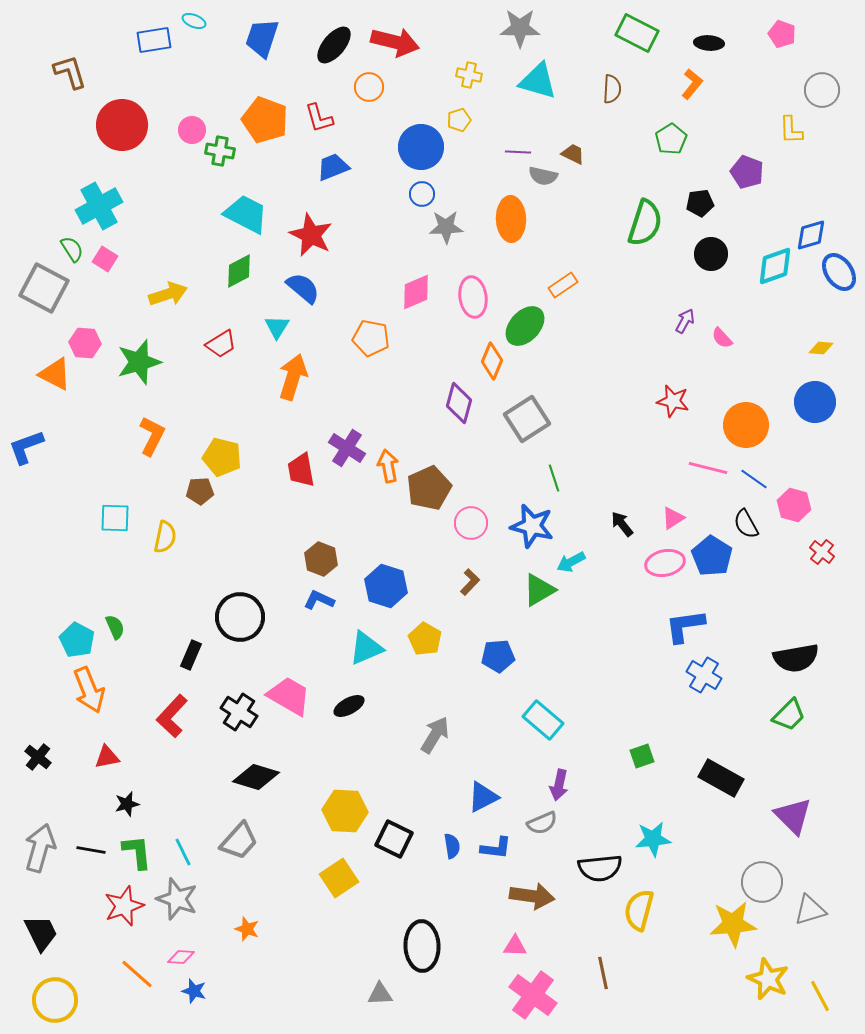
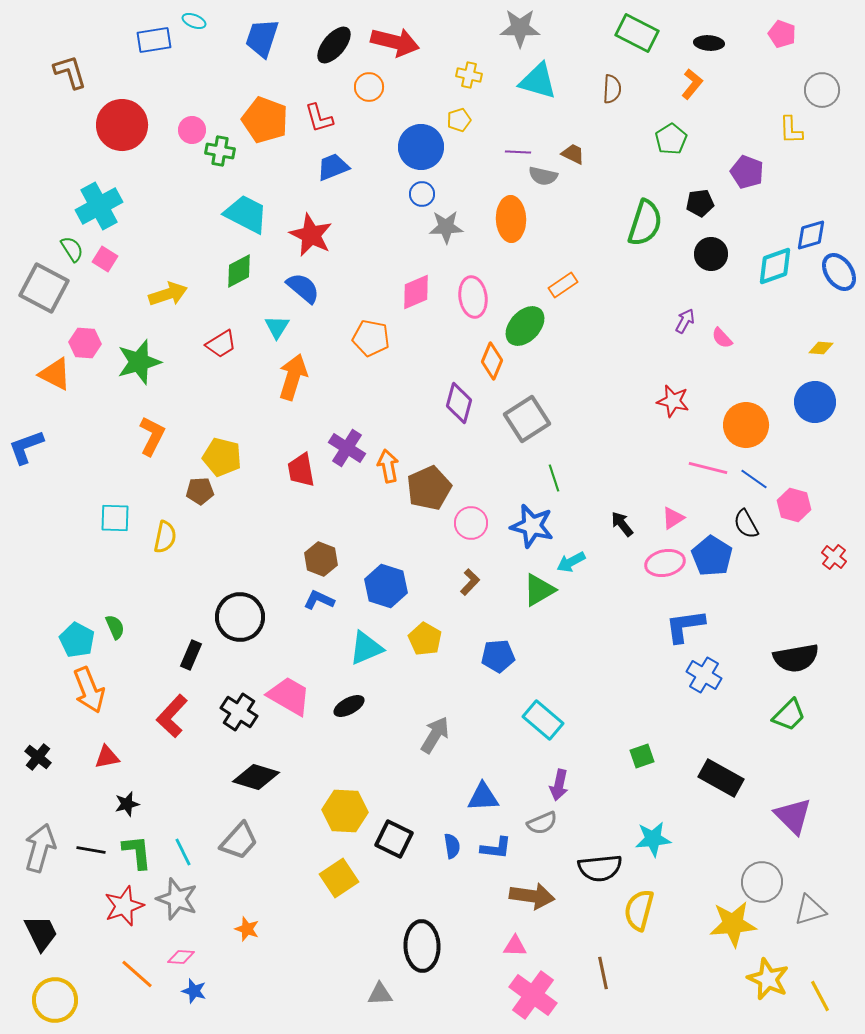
red cross at (822, 552): moved 12 px right, 5 px down
blue triangle at (483, 797): rotated 24 degrees clockwise
